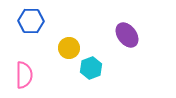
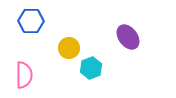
purple ellipse: moved 1 px right, 2 px down
